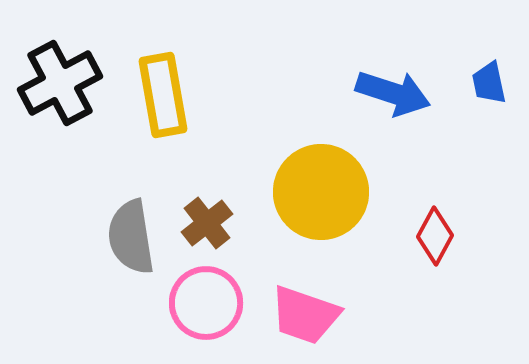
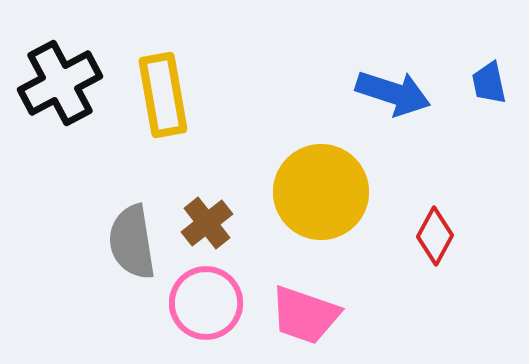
gray semicircle: moved 1 px right, 5 px down
